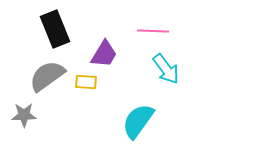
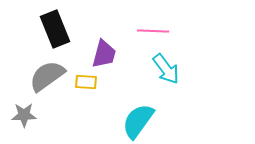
purple trapezoid: rotated 16 degrees counterclockwise
